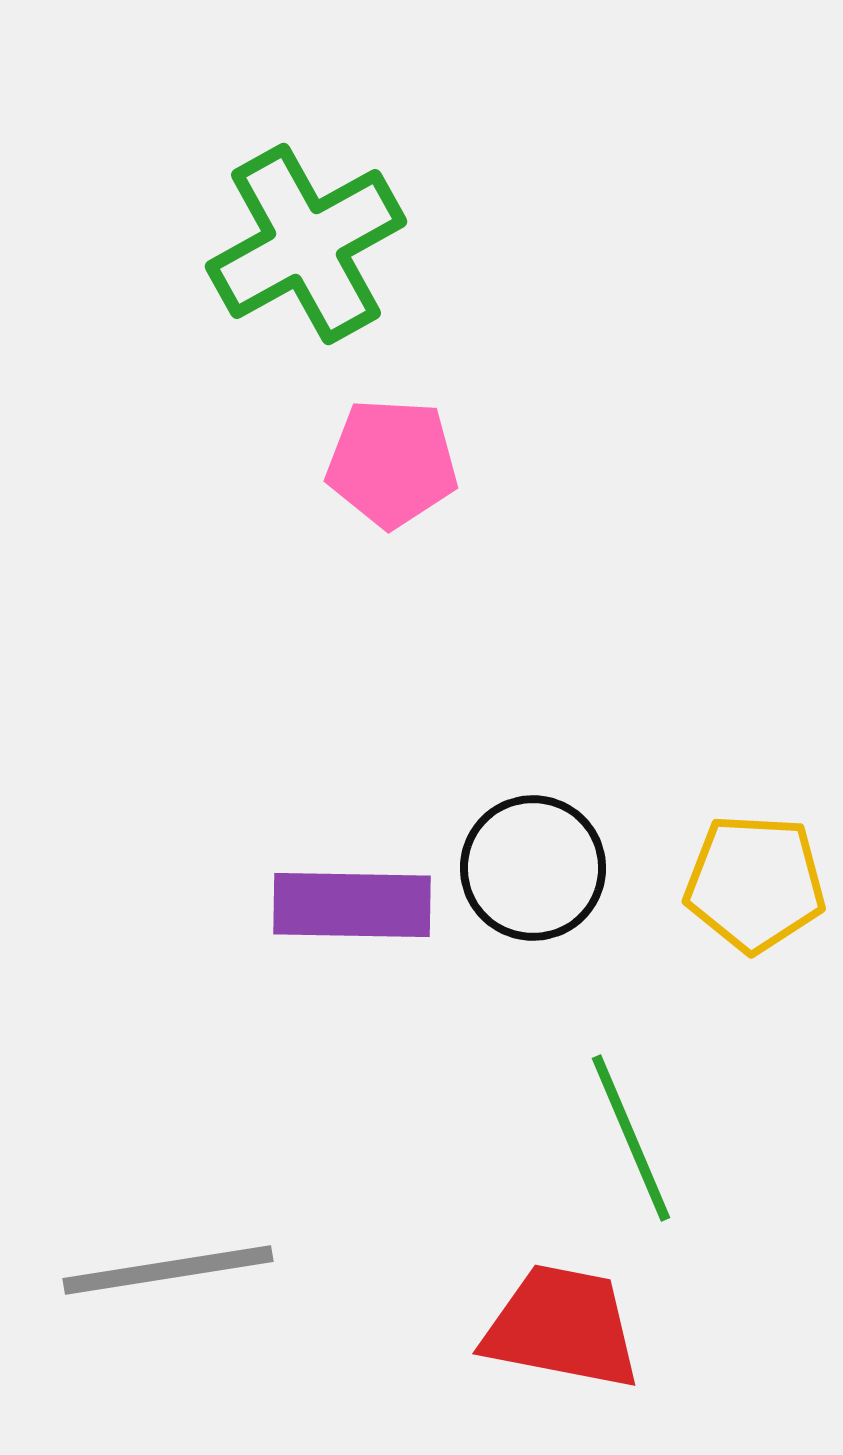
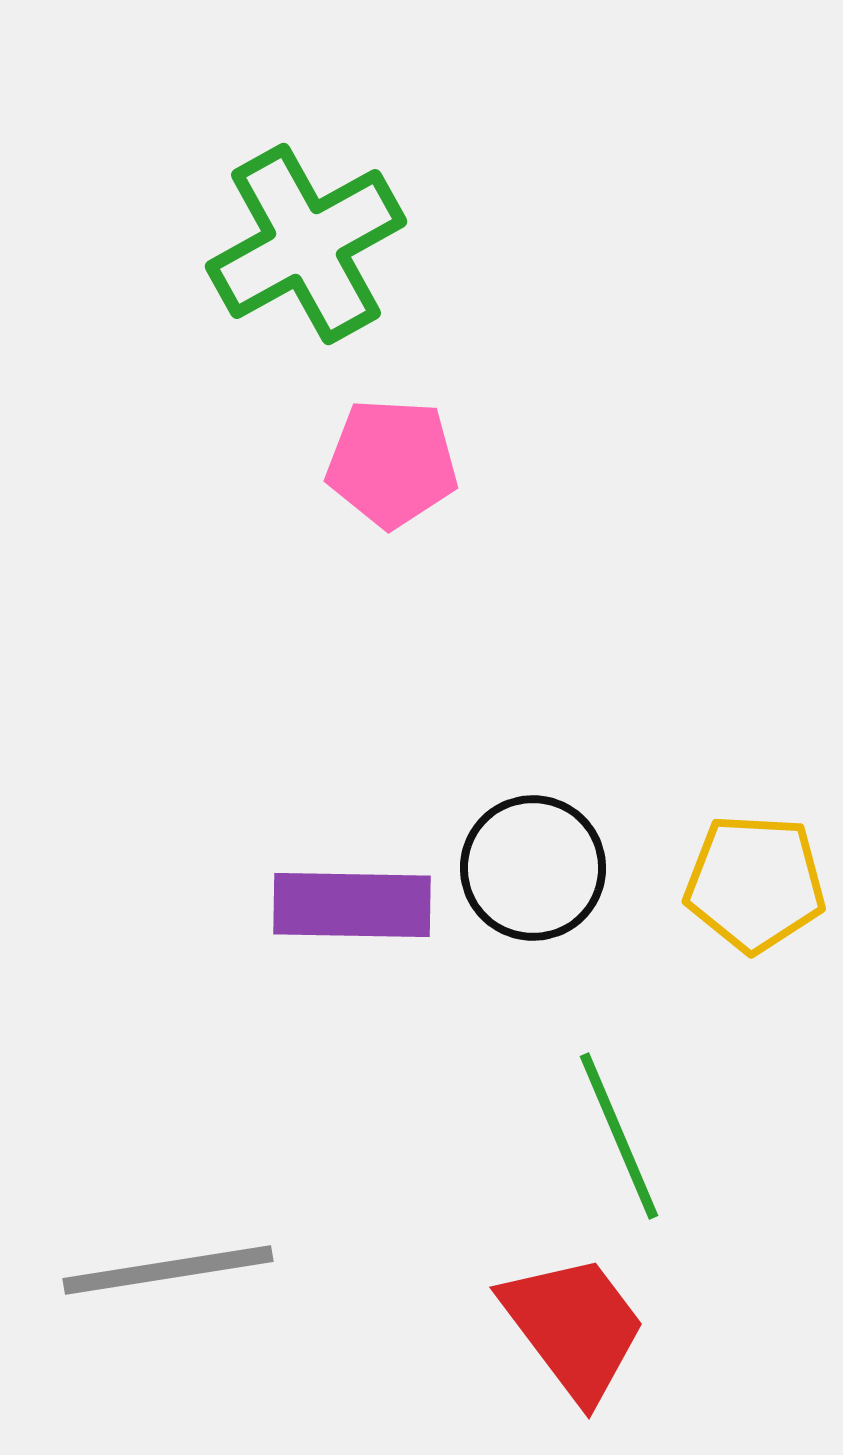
green line: moved 12 px left, 2 px up
red trapezoid: moved 12 px right; rotated 42 degrees clockwise
